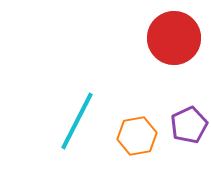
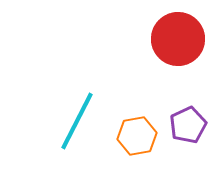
red circle: moved 4 px right, 1 px down
purple pentagon: moved 1 px left
